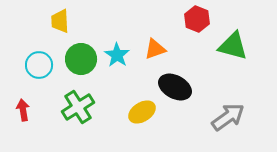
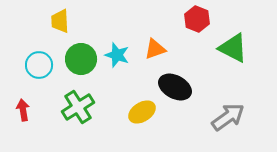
green triangle: moved 2 px down; rotated 12 degrees clockwise
cyan star: rotated 15 degrees counterclockwise
